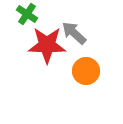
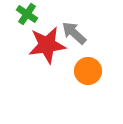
red star: rotated 9 degrees counterclockwise
orange circle: moved 2 px right
